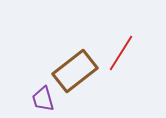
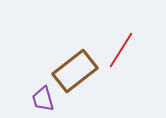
red line: moved 3 px up
